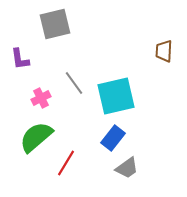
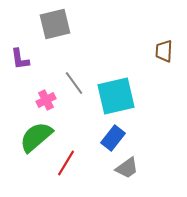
pink cross: moved 5 px right, 2 px down
